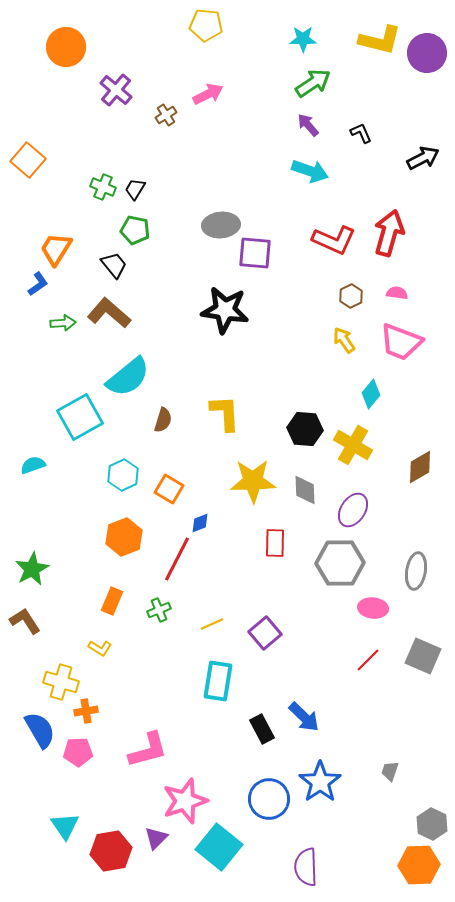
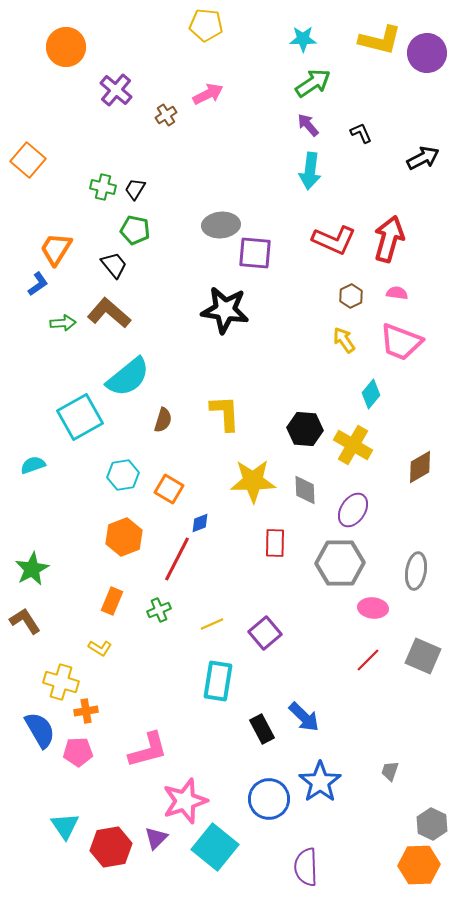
cyan arrow at (310, 171): rotated 78 degrees clockwise
green cross at (103, 187): rotated 10 degrees counterclockwise
red arrow at (389, 233): moved 6 px down
cyan hexagon at (123, 475): rotated 16 degrees clockwise
cyan square at (219, 847): moved 4 px left
red hexagon at (111, 851): moved 4 px up
